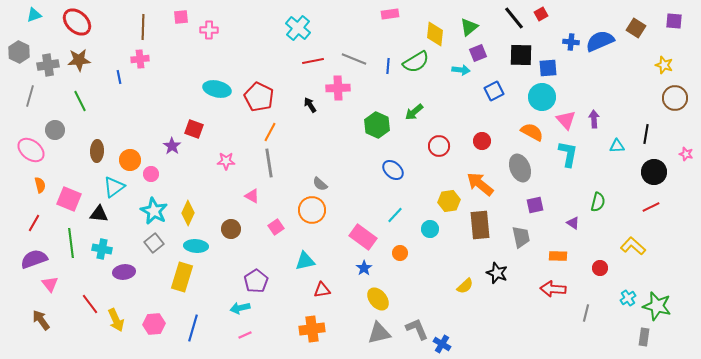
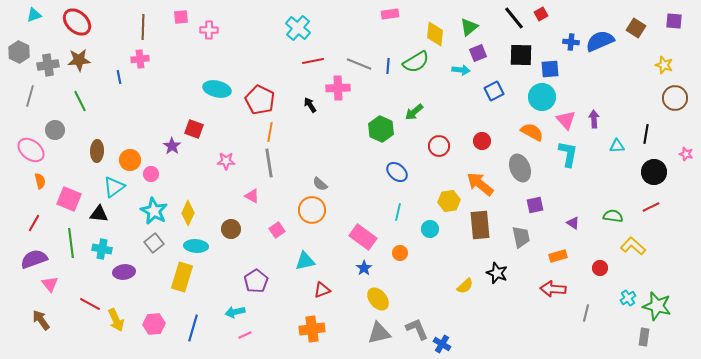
gray line at (354, 59): moved 5 px right, 5 px down
blue square at (548, 68): moved 2 px right, 1 px down
red pentagon at (259, 97): moved 1 px right, 3 px down
green hexagon at (377, 125): moved 4 px right, 4 px down
orange line at (270, 132): rotated 18 degrees counterclockwise
blue ellipse at (393, 170): moved 4 px right, 2 px down
orange semicircle at (40, 185): moved 4 px up
green semicircle at (598, 202): moved 15 px right, 14 px down; rotated 96 degrees counterclockwise
cyan line at (395, 215): moved 3 px right, 3 px up; rotated 30 degrees counterclockwise
pink square at (276, 227): moved 1 px right, 3 px down
orange rectangle at (558, 256): rotated 18 degrees counterclockwise
red triangle at (322, 290): rotated 12 degrees counterclockwise
red line at (90, 304): rotated 25 degrees counterclockwise
cyan arrow at (240, 308): moved 5 px left, 4 px down
